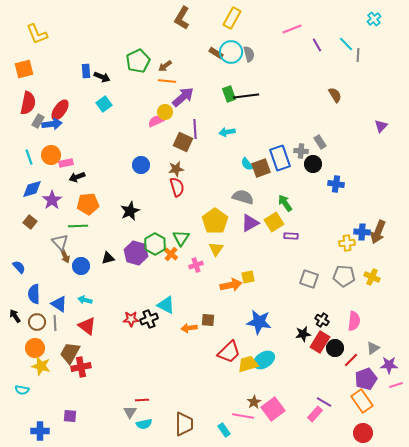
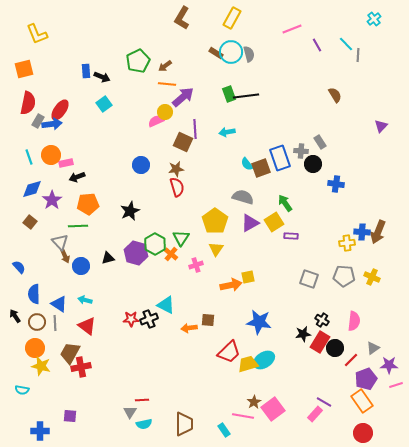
orange line at (167, 81): moved 3 px down
